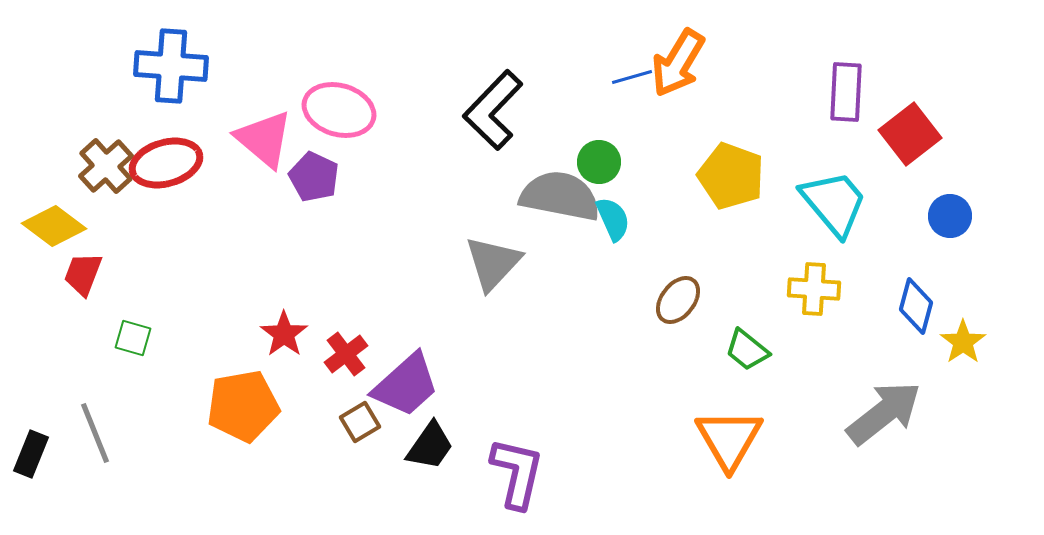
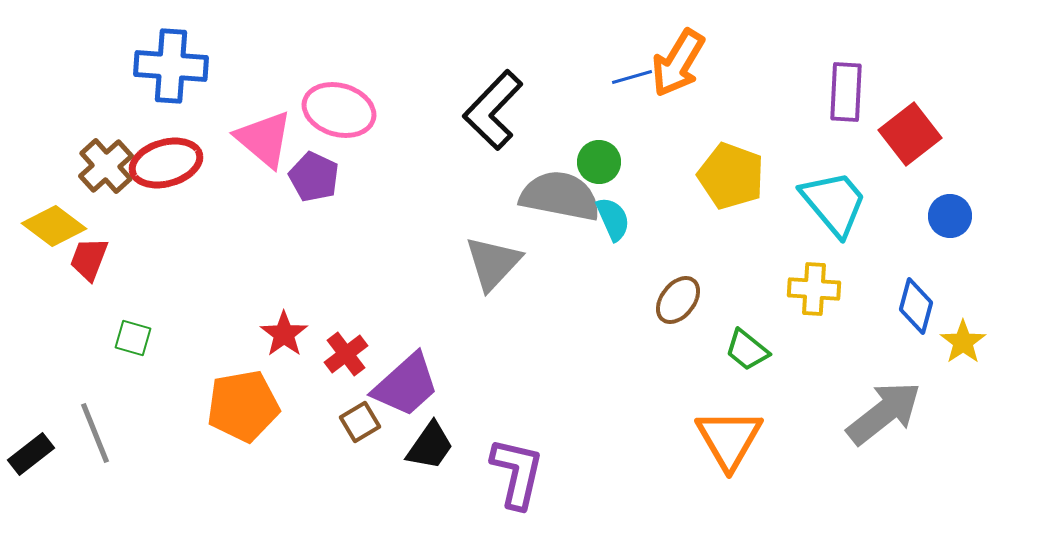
red trapezoid: moved 6 px right, 15 px up
black rectangle: rotated 30 degrees clockwise
